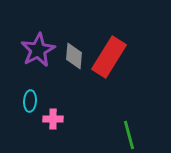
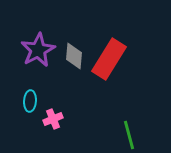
red rectangle: moved 2 px down
pink cross: rotated 24 degrees counterclockwise
